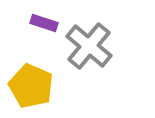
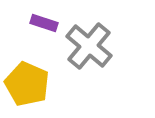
yellow pentagon: moved 4 px left, 2 px up
